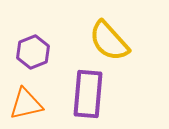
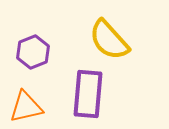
yellow semicircle: moved 1 px up
orange triangle: moved 3 px down
